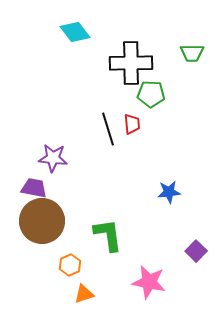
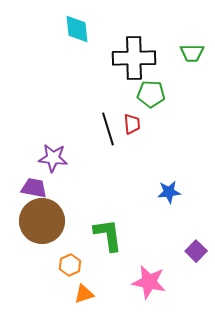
cyan diamond: moved 2 px right, 3 px up; rotated 32 degrees clockwise
black cross: moved 3 px right, 5 px up
